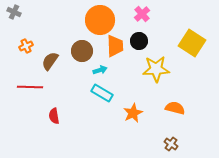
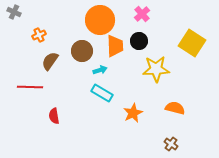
orange cross: moved 13 px right, 11 px up
